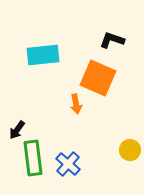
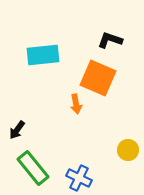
black L-shape: moved 2 px left
yellow circle: moved 2 px left
green rectangle: moved 10 px down; rotated 32 degrees counterclockwise
blue cross: moved 11 px right, 14 px down; rotated 15 degrees counterclockwise
